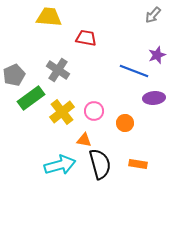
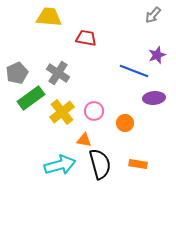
gray cross: moved 3 px down
gray pentagon: moved 3 px right, 2 px up
